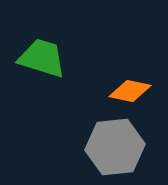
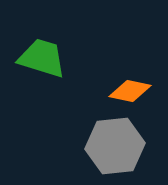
gray hexagon: moved 1 px up
